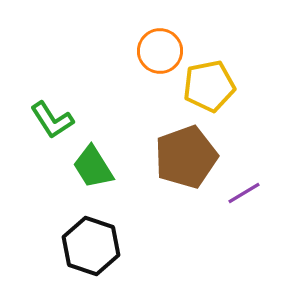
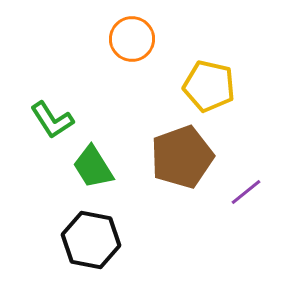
orange circle: moved 28 px left, 12 px up
yellow pentagon: rotated 24 degrees clockwise
brown pentagon: moved 4 px left
purple line: moved 2 px right, 1 px up; rotated 8 degrees counterclockwise
black hexagon: moved 6 px up; rotated 8 degrees counterclockwise
